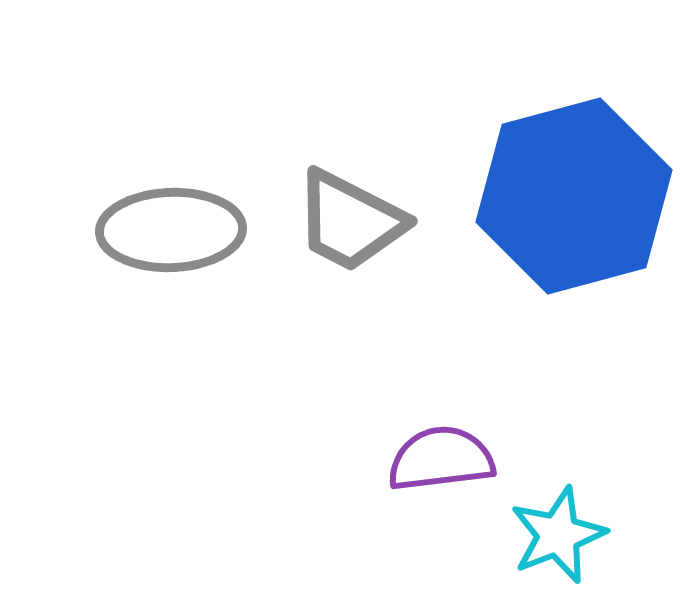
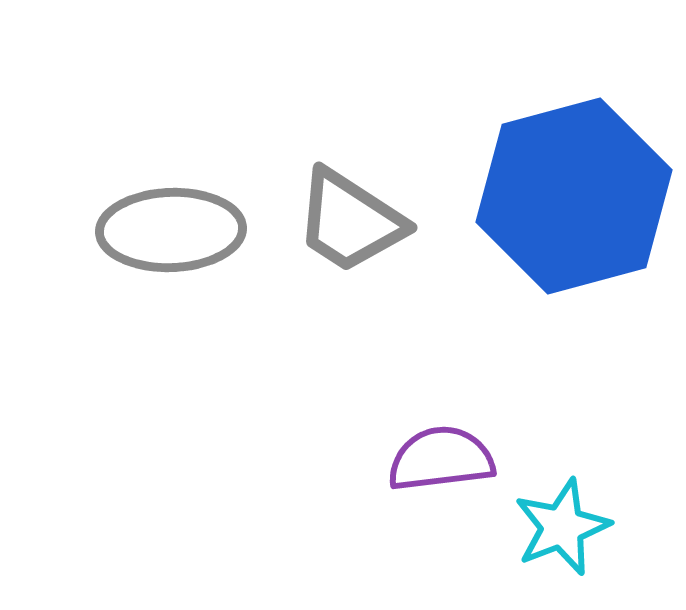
gray trapezoid: rotated 6 degrees clockwise
cyan star: moved 4 px right, 8 px up
